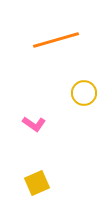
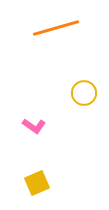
orange line: moved 12 px up
pink L-shape: moved 2 px down
